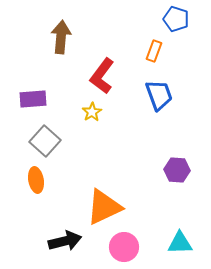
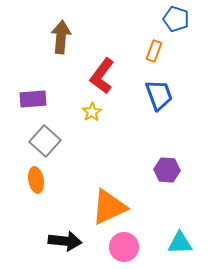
purple hexagon: moved 10 px left
orange triangle: moved 5 px right
black arrow: rotated 20 degrees clockwise
